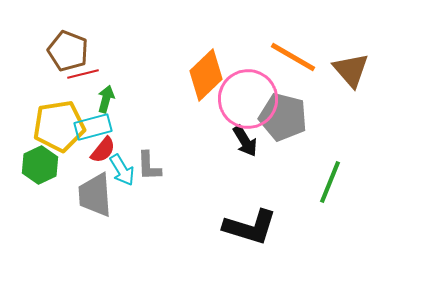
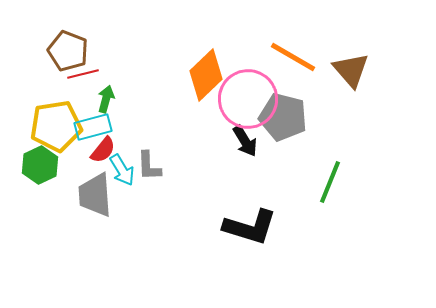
yellow pentagon: moved 3 px left
